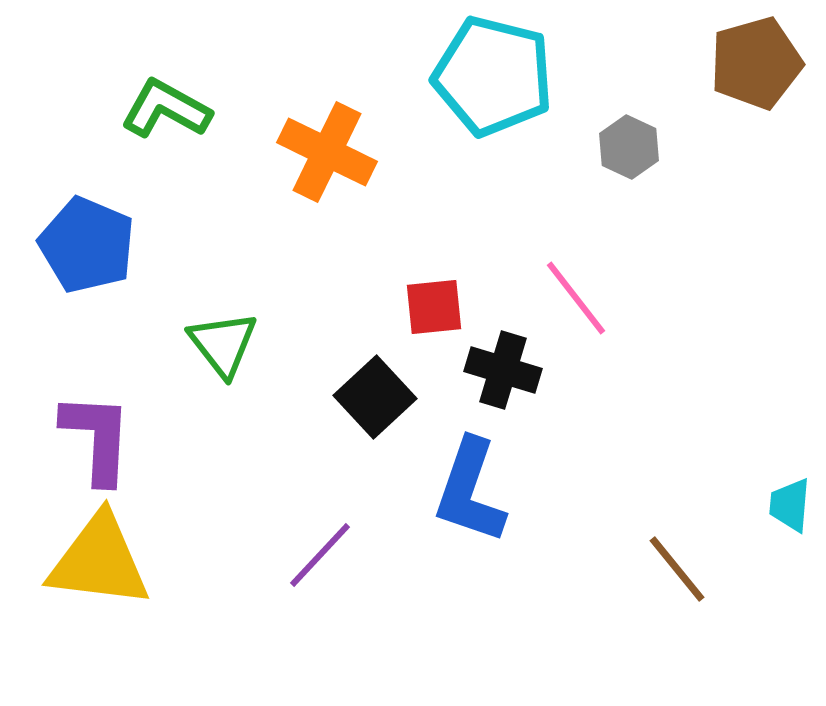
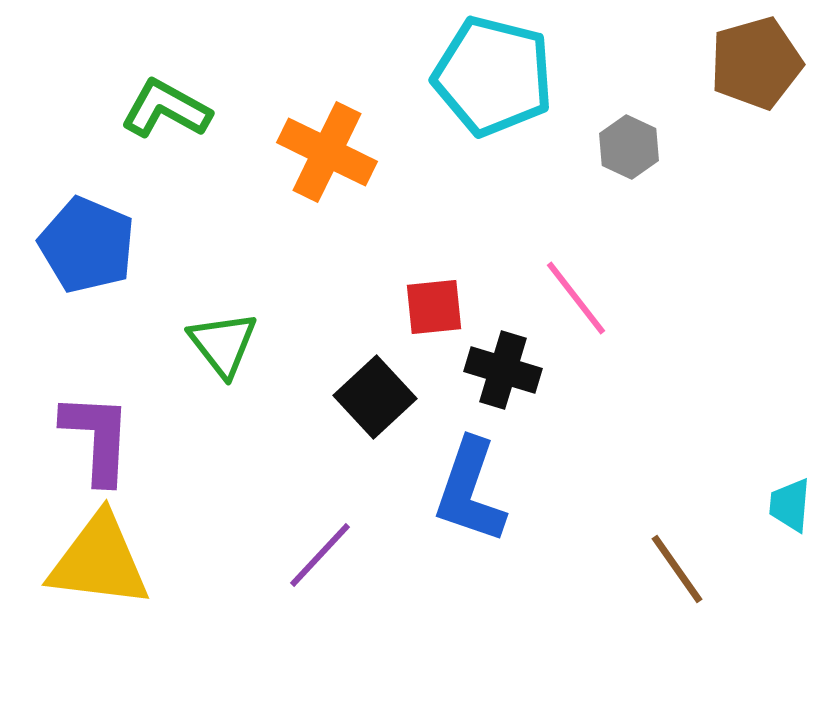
brown line: rotated 4 degrees clockwise
